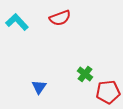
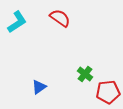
red semicircle: rotated 125 degrees counterclockwise
cyan L-shape: rotated 100 degrees clockwise
blue triangle: rotated 21 degrees clockwise
